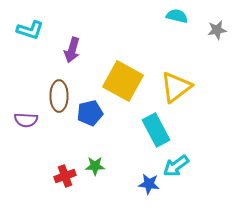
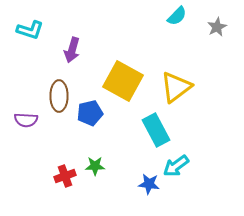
cyan semicircle: rotated 120 degrees clockwise
gray star: moved 3 px up; rotated 18 degrees counterclockwise
